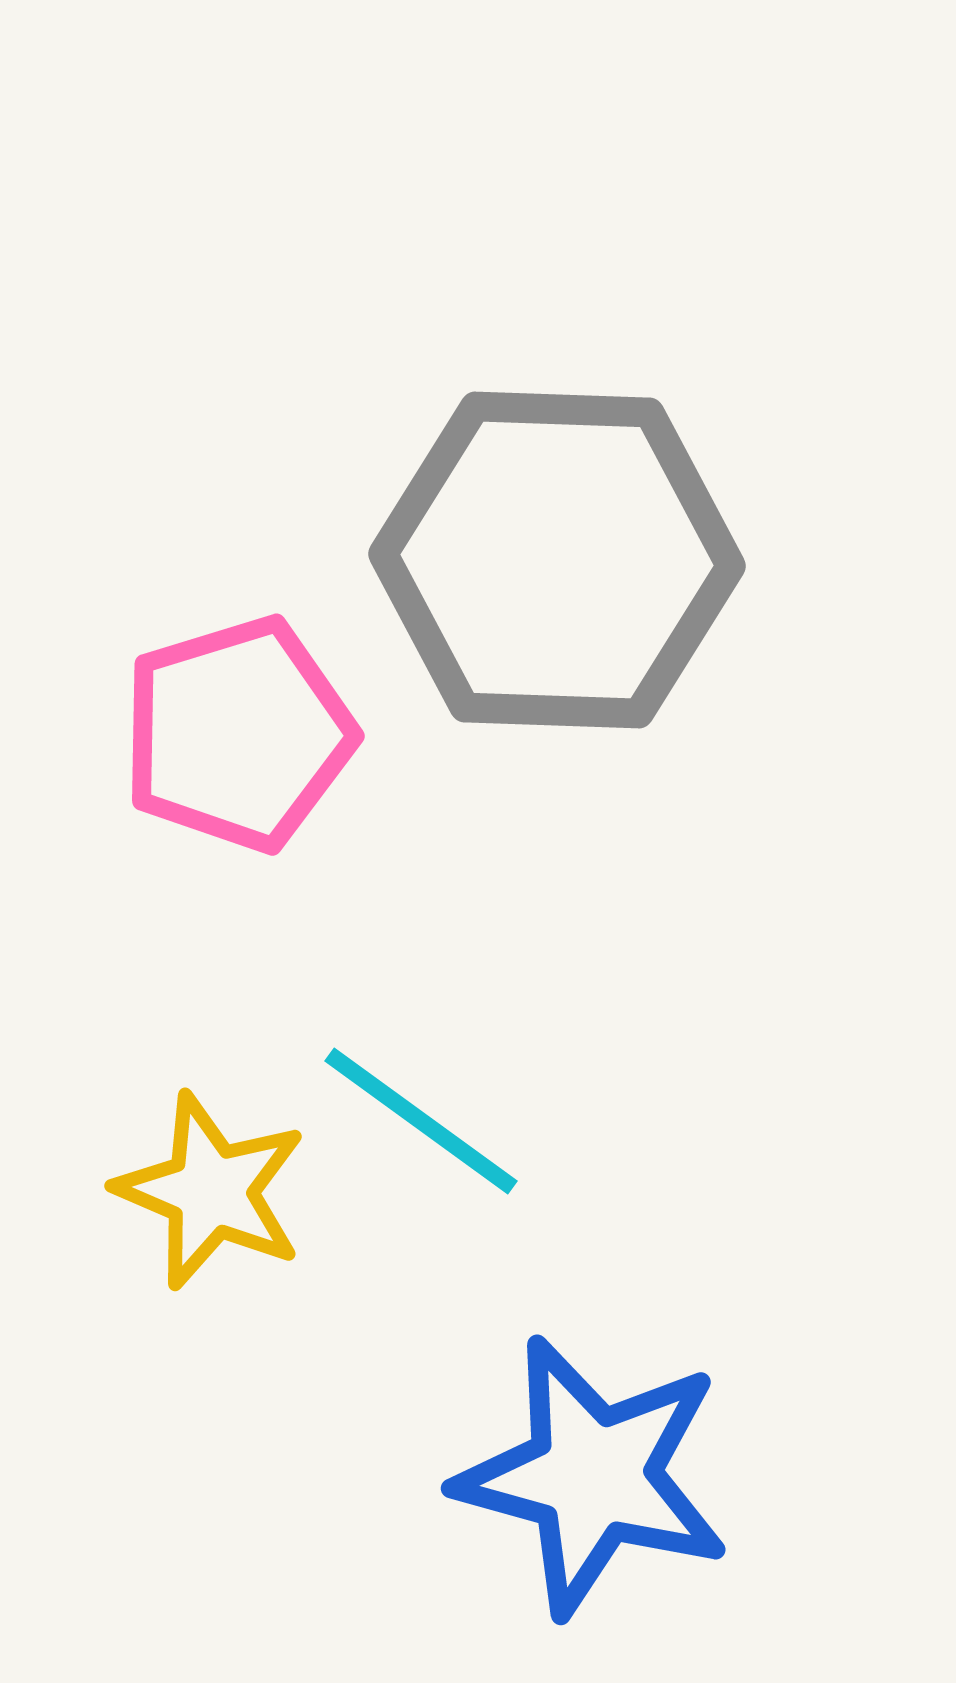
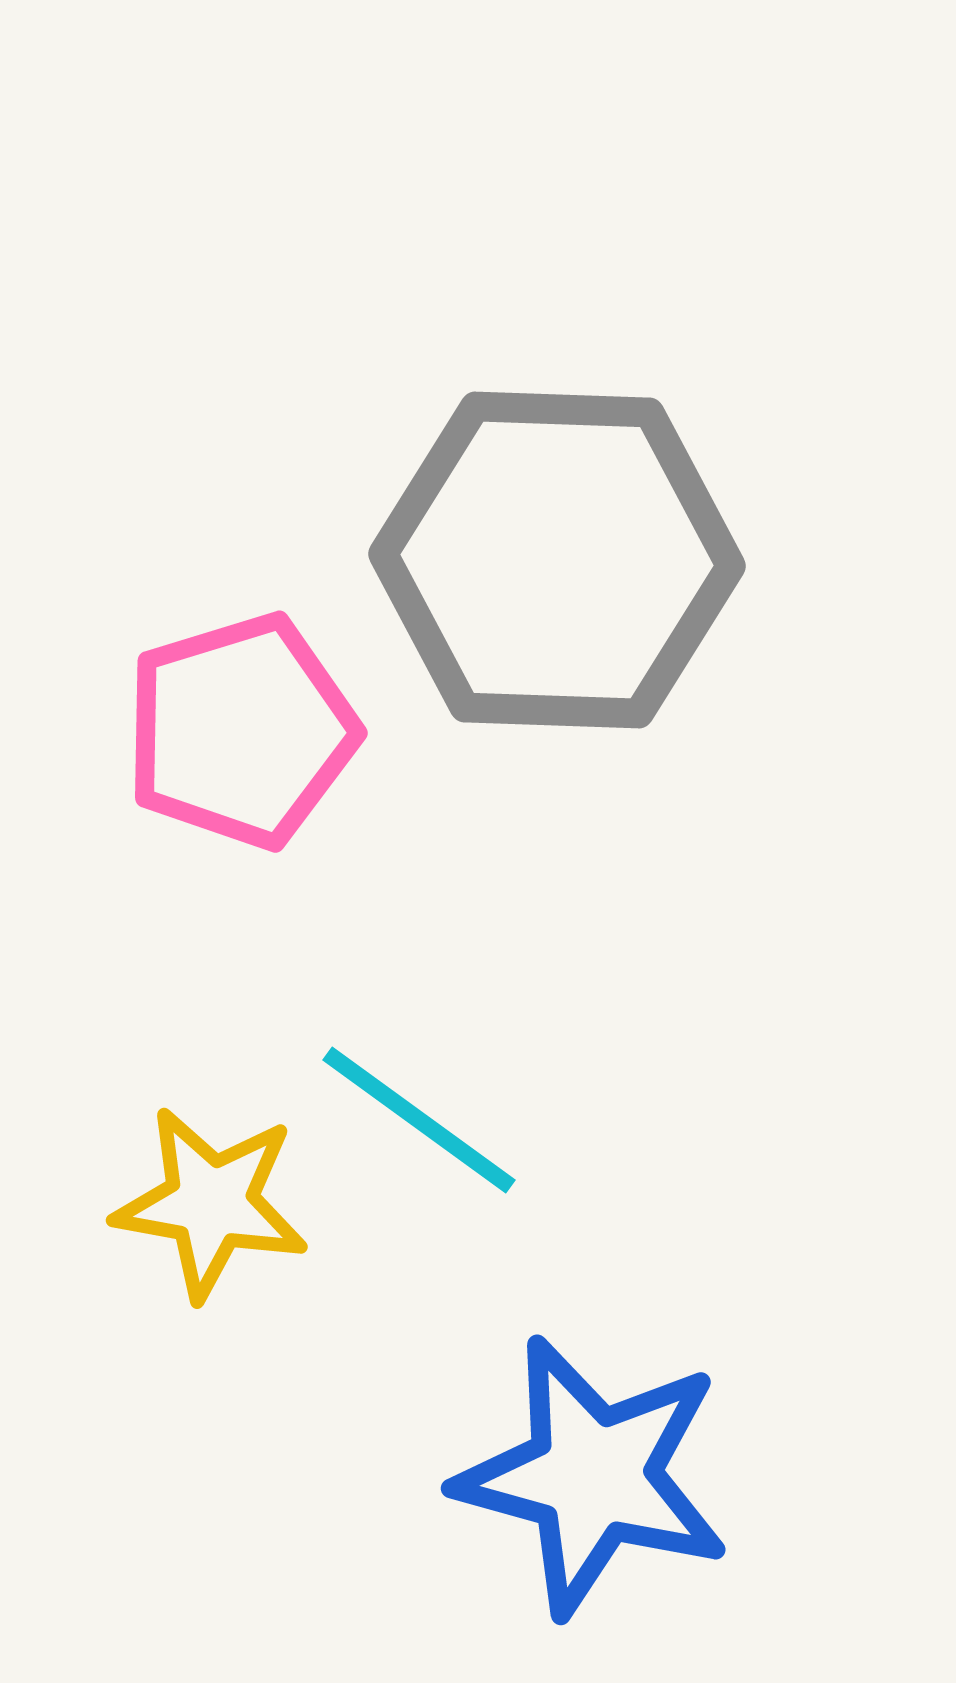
pink pentagon: moved 3 px right, 3 px up
cyan line: moved 2 px left, 1 px up
yellow star: moved 12 px down; rotated 13 degrees counterclockwise
